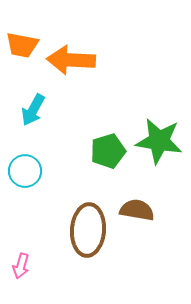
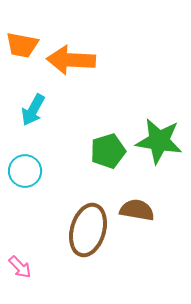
brown ellipse: rotated 12 degrees clockwise
pink arrow: moved 1 px left, 1 px down; rotated 60 degrees counterclockwise
